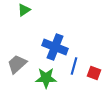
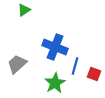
blue line: moved 1 px right
red square: moved 1 px down
green star: moved 9 px right, 5 px down; rotated 30 degrees counterclockwise
